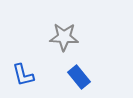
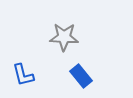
blue rectangle: moved 2 px right, 1 px up
